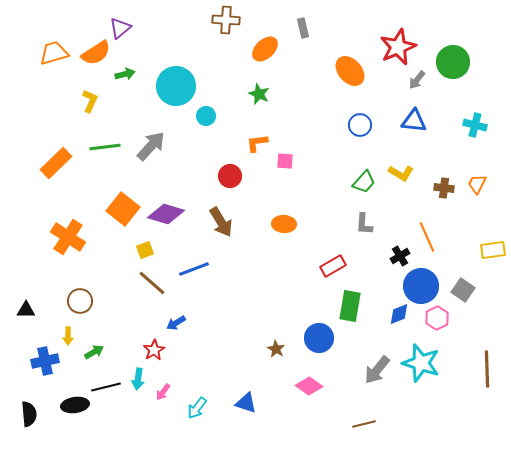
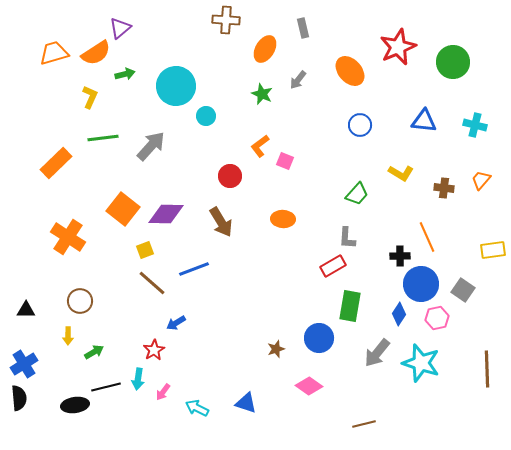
orange ellipse at (265, 49): rotated 16 degrees counterclockwise
gray arrow at (417, 80): moved 119 px left
green star at (259, 94): moved 3 px right
yellow L-shape at (90, 101): moved 4 px up
blue triangle at (414, 121): moved 10 px right
orange L-shape at (257, 143): moved 3 px right, 3 px down; rotated 30 degrees counterclockwise
green line at (105, 147): moved 2 px left, 9 px up
pink square at (285, 161): rotated 18 degrees clockwise
green trapezoid at (364, 182): moved 7 px left, 12 px down
orange trapezoid at (477, 184): moved 4 px right, 4 px up; rotated 15 degrees clockwise
purple diamond at (166, 214): rotated 15 degrees counterclockwise
orange ellipse at (284, 224): moved 1 px left, 5 px up
gray L-shape at (364, 224): moved 17 px left, 14 px down
black cross at (400, 256): rotated 30 degrees clockwise
blue circle at (421, 286): moved 2 px up
blue diamond at (399, 314): rotated 35 degrees counterclockwise
pink hexagon at (437, 318): rotated 15 degrees clockwise
brown star at (276, 349): rotated 24 degrees clockwise
blue cross at (45, 361): moved 21 px left, 3 px down; rotated 20 degrees counterclockwise
gray arrow at (377, 370): moved 17 px up
cyan arrow at (197, 408): rotated 80 degrees clockwise
black semicircle at (29, 414): moved 10 px left, 16 px up
